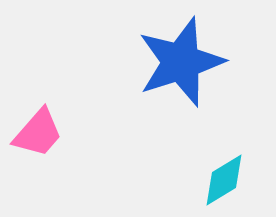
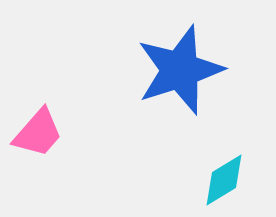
blue star: moved 1 px left, 8 px down
